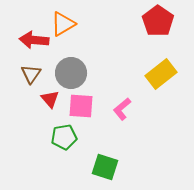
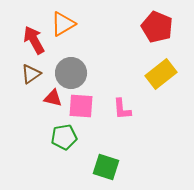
red pentagon: moved 1 px left, 6 px down; rotated 12 degrees counterclockwise
red arrow: rotated 56 degrees clockwise
brown triangle: rotated 20 degrees clockwise
red triangle: moved 3 px right, 1 px up; rotated 36 degrees counterclockwise
pink L-shape: rotated 55 degrees counterclockwise
green square: moved 1 px right
